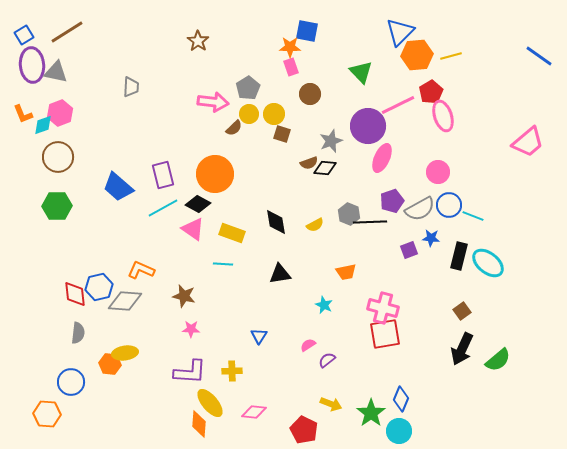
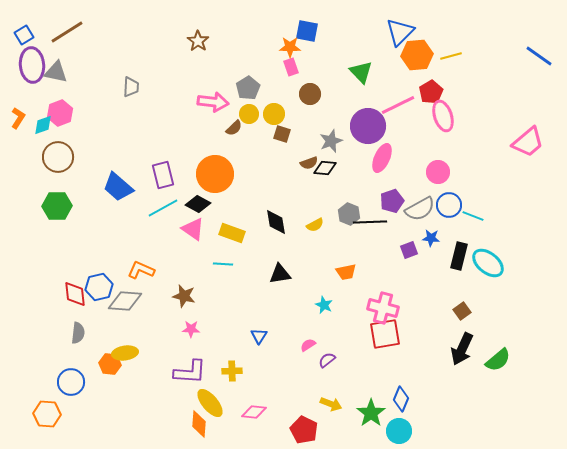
orange L-shape at (23, 114): moved 5 px left, 4 px down; rotated 125 degrees counterclockwise
